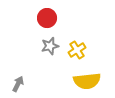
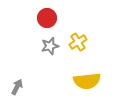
yellow cross: moved 1 px right, 8 px up
gray arrow: moved 1 px left, 3 px down
